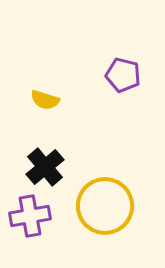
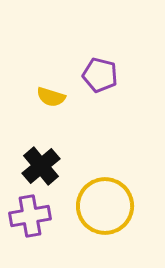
purple pentagon: moved 23 px left
yellow semicircle: moved 6 px right, 3 px up
black cross: moved 4 px left, 1 px up
